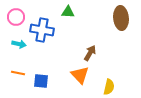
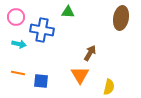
brown ellipse: rotated 15 degrees clockwise
orange triangle: rotated 12 degrees clockwise
